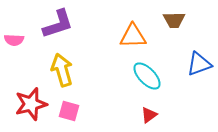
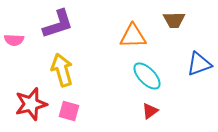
red triangle: moved 1 px right, 4 px up
